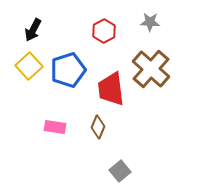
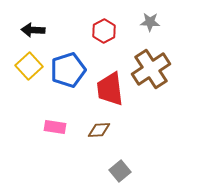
black arrow: rotated 65 degrees clockwise
brown cross: rotated 15 degrees clockwise
red trapezoid: moved 1 px left
brown diamond: moved 1 px right, 3 px down; rotated 65 degrees clockwise
